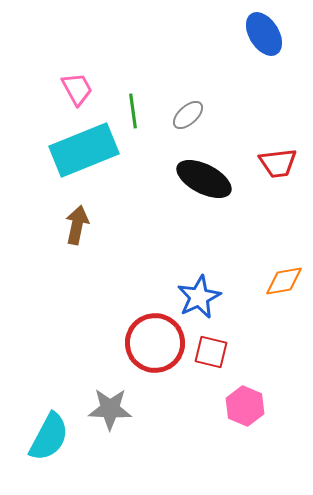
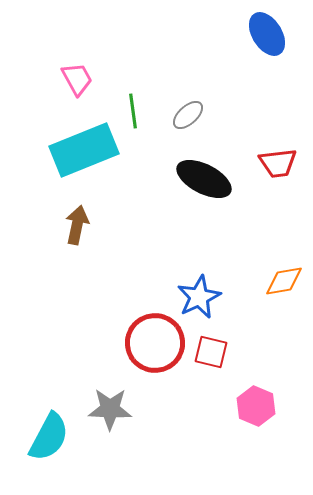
blue ellipse: moved 3 px right
pink trapezoid: moved 10 px up
pink hexagon: moved 11 px right
